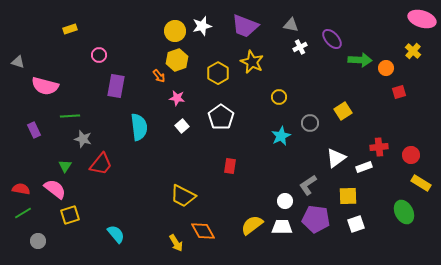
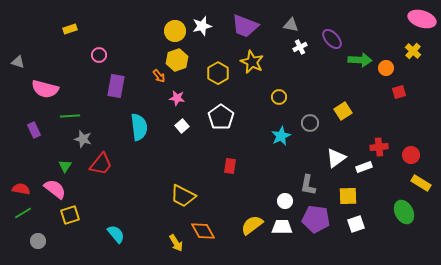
pink semicircle at (45, 86): moved 3 px down
gray L-shape at (308, 185): rotated 45 degrees counterclockwise
